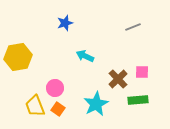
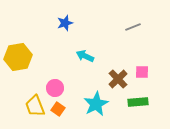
green rectangle: moved 2 px down
